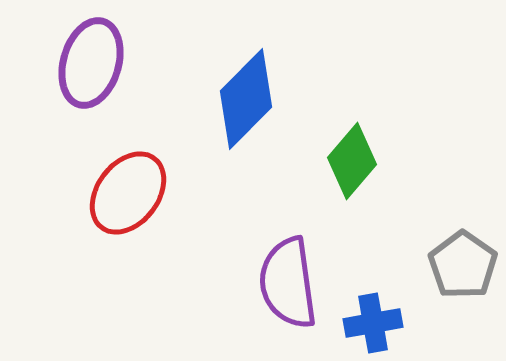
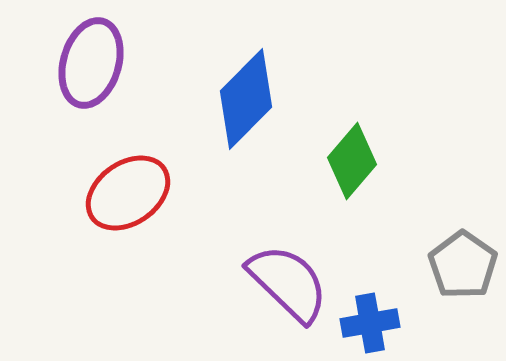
red ellipse: rotated 18 degrees clockwise
purple semicircle: rotated 142 degrees clockwise
blue cross: moved 3 px left
